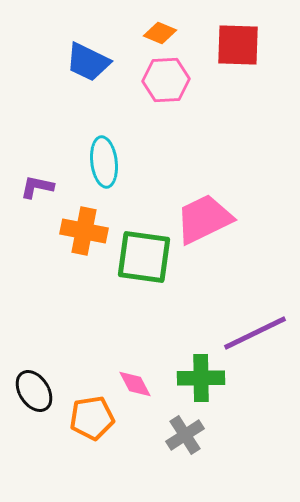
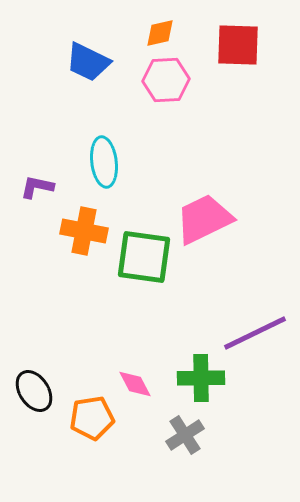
orange diamond: rotated 36 degrees counterclockwise
